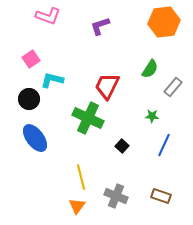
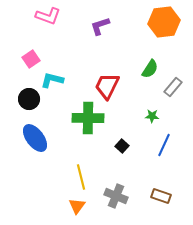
green cross: rotated 24 degrees counterclockwise
